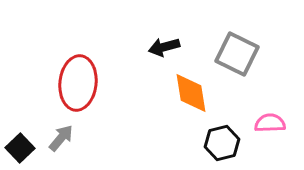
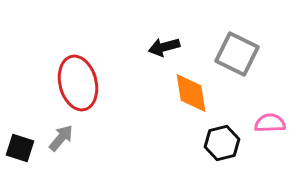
red ellipse: rotated 20 degrees counterclockwise
black square: rotated 28 degrees counterclockwise
